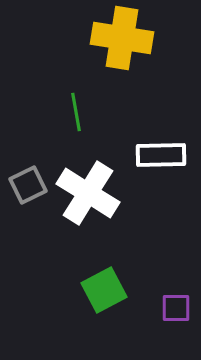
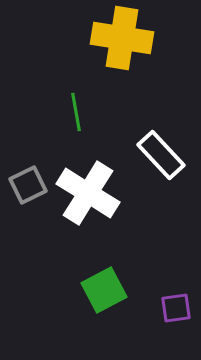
white rectangle: rotated 48 degrees clockwise
purple square: rotated 8 degrees counterclockwise
